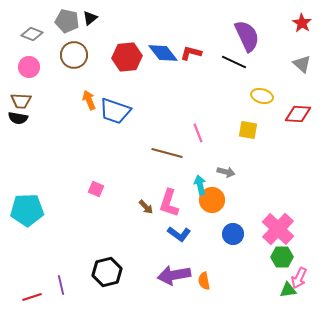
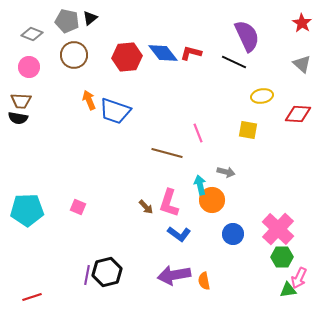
yellow ellipse: rotated 25 degrees counterclockwise
pink square: moved 18 px left, 18 px down
purple line: moved 26 px right, 10 px up; rotated 24 degrees clockwise
